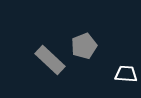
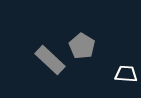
gray pentagon: moved 2 px left; rotated 20 degrees counterclockwise
